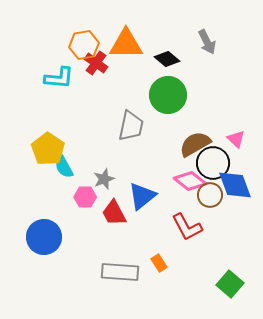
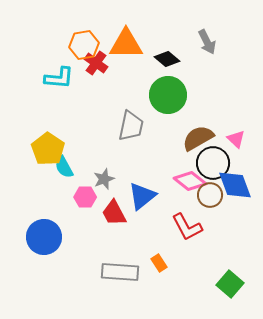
brown semicircle: moved 3 px right, 6 px up
